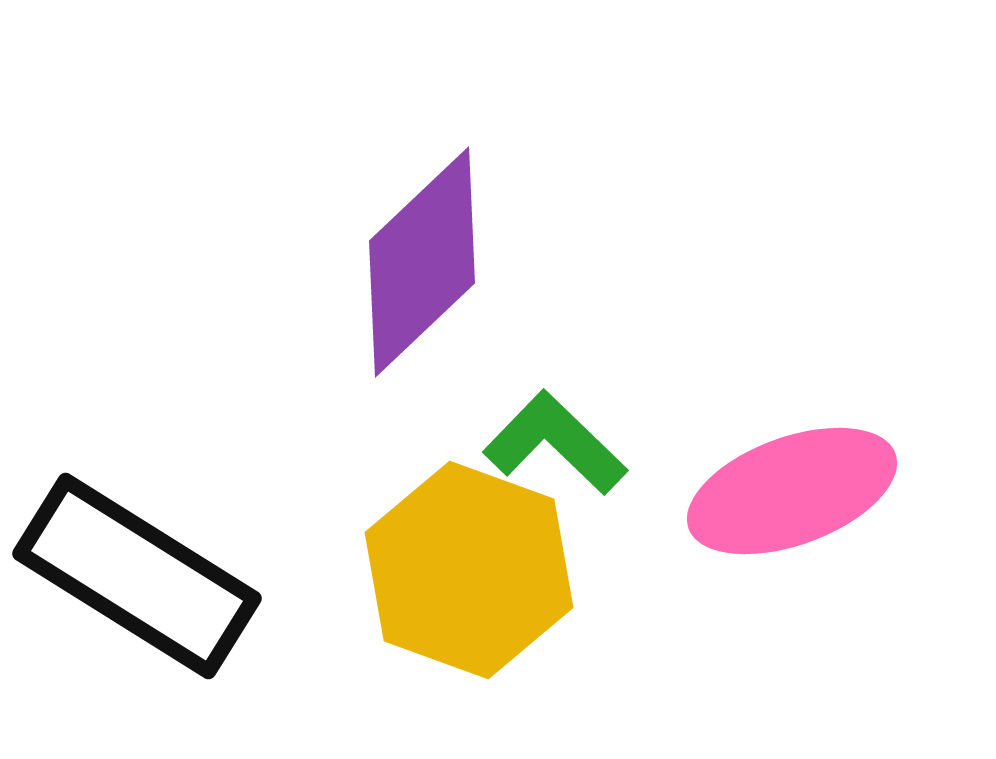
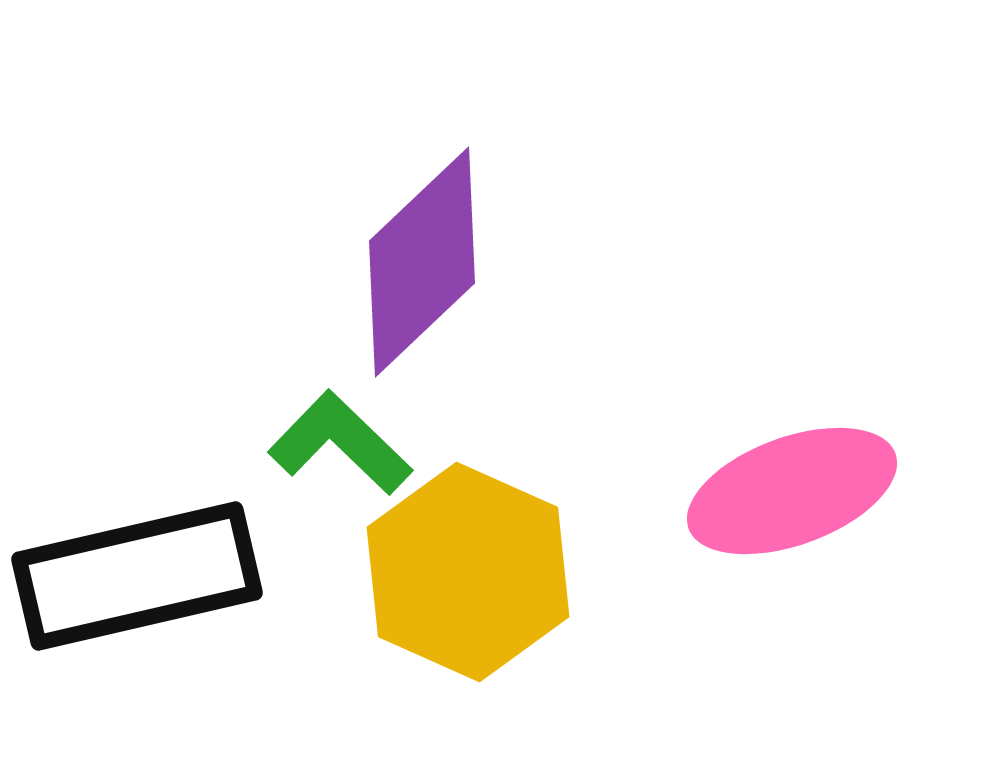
green L-shape: moved 215 px left
yellow hexagon: moved 1 px left, 2 px down; rotated 4 degrees clockwise
black rectangle: rotated 45 degrees counterclockwise
